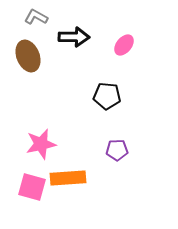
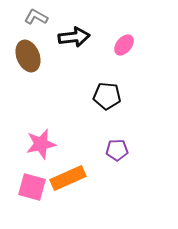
black arrow: rotated 8 degrees counterclockwise
orange rectangle: rotated 20 degrees counterclockwise
